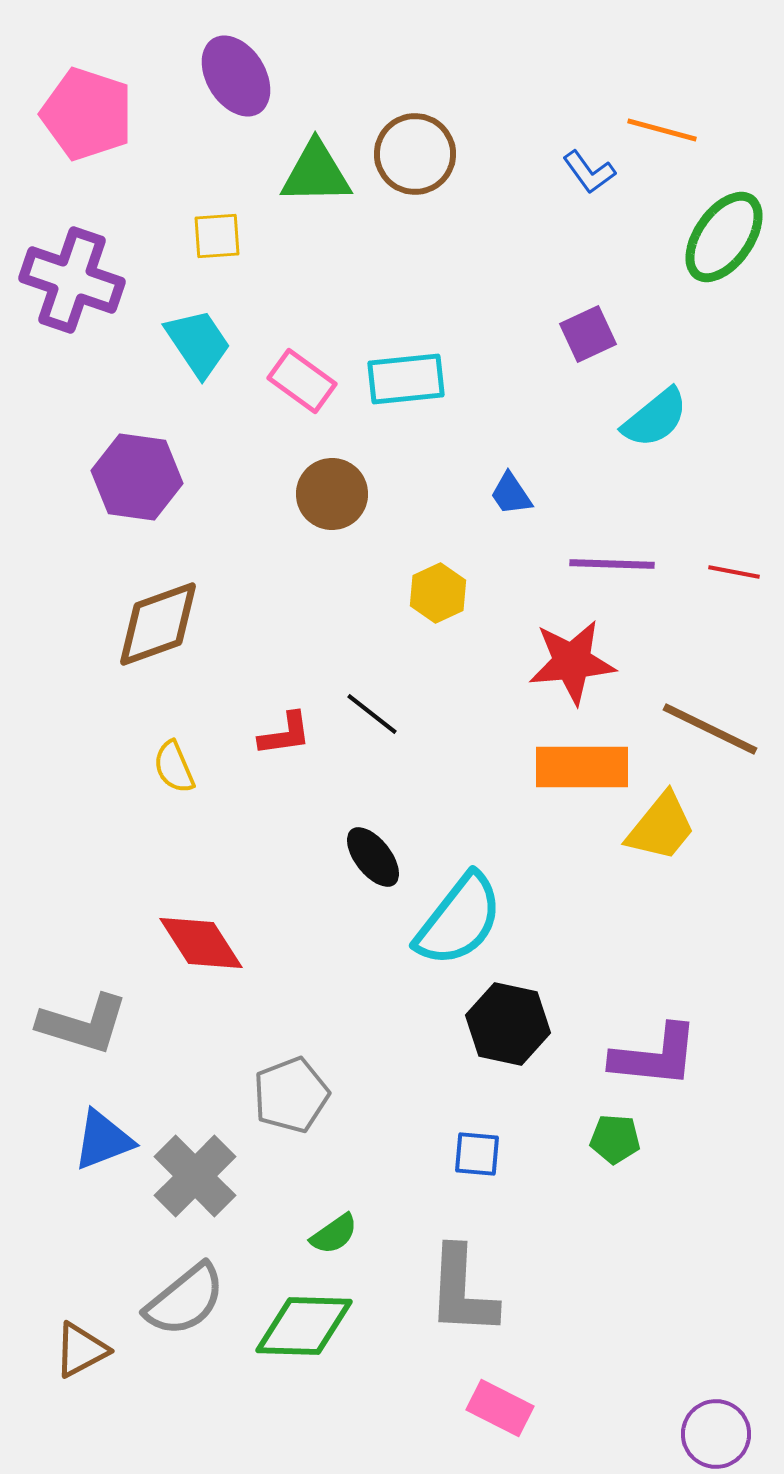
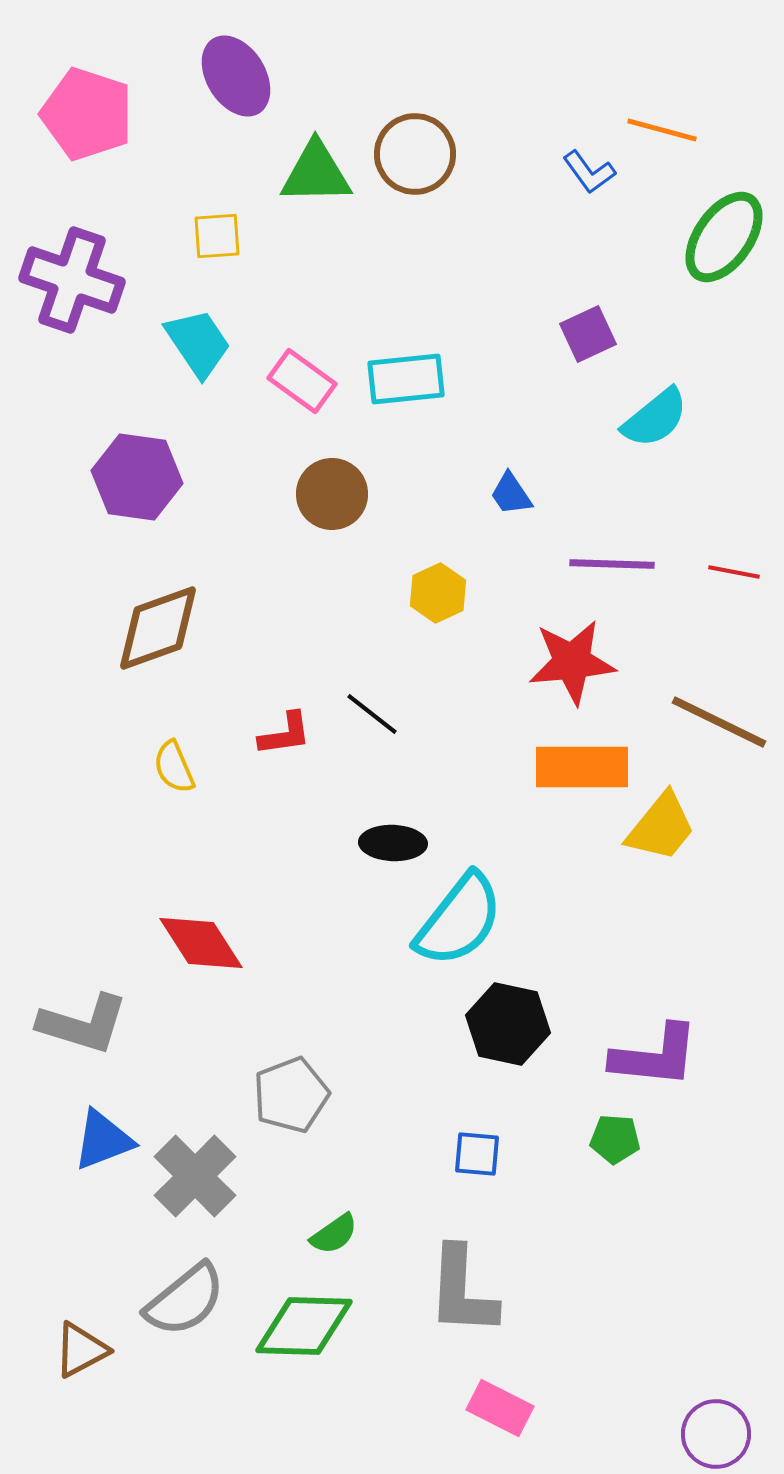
brown diamond at (158, 624): moved 4 px down
brown line at (710, 729): moved 9 px right, 7 px up
black ellipse at (373, 857): moved 20 px right, 14 px up; rotated 50 degrees counterclockwise
